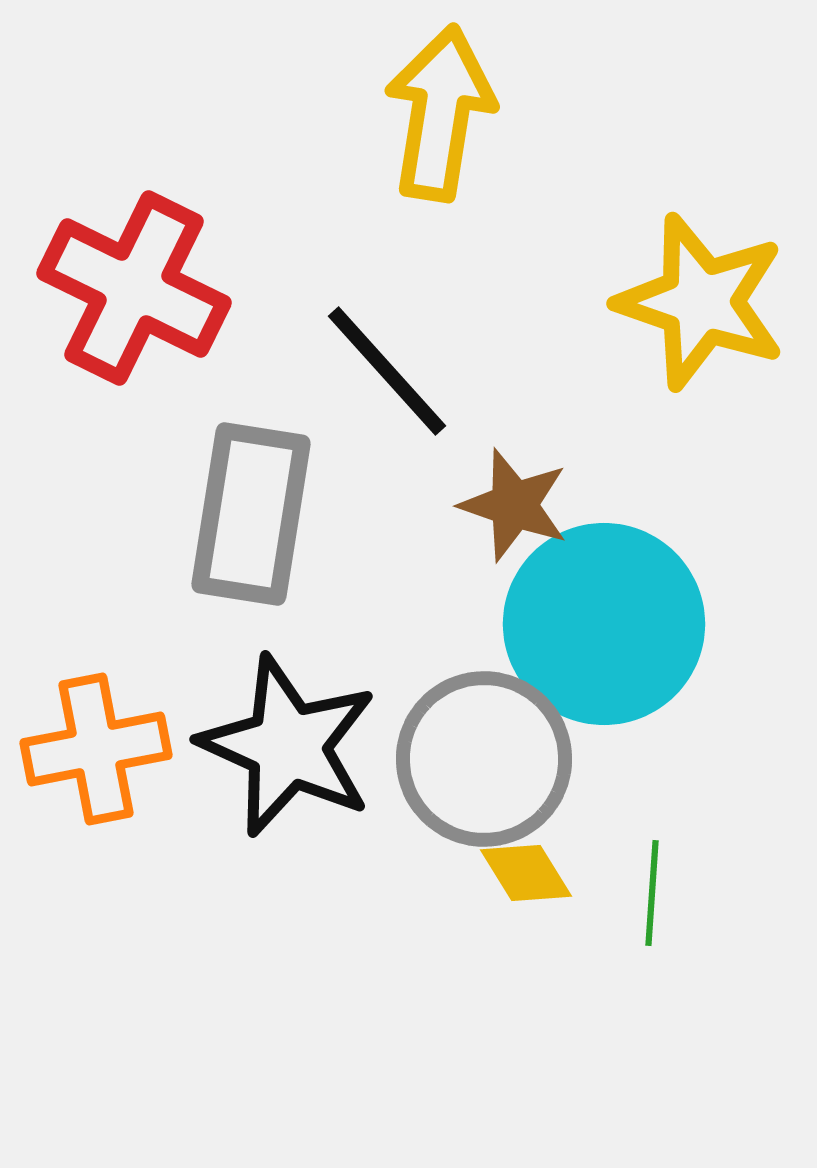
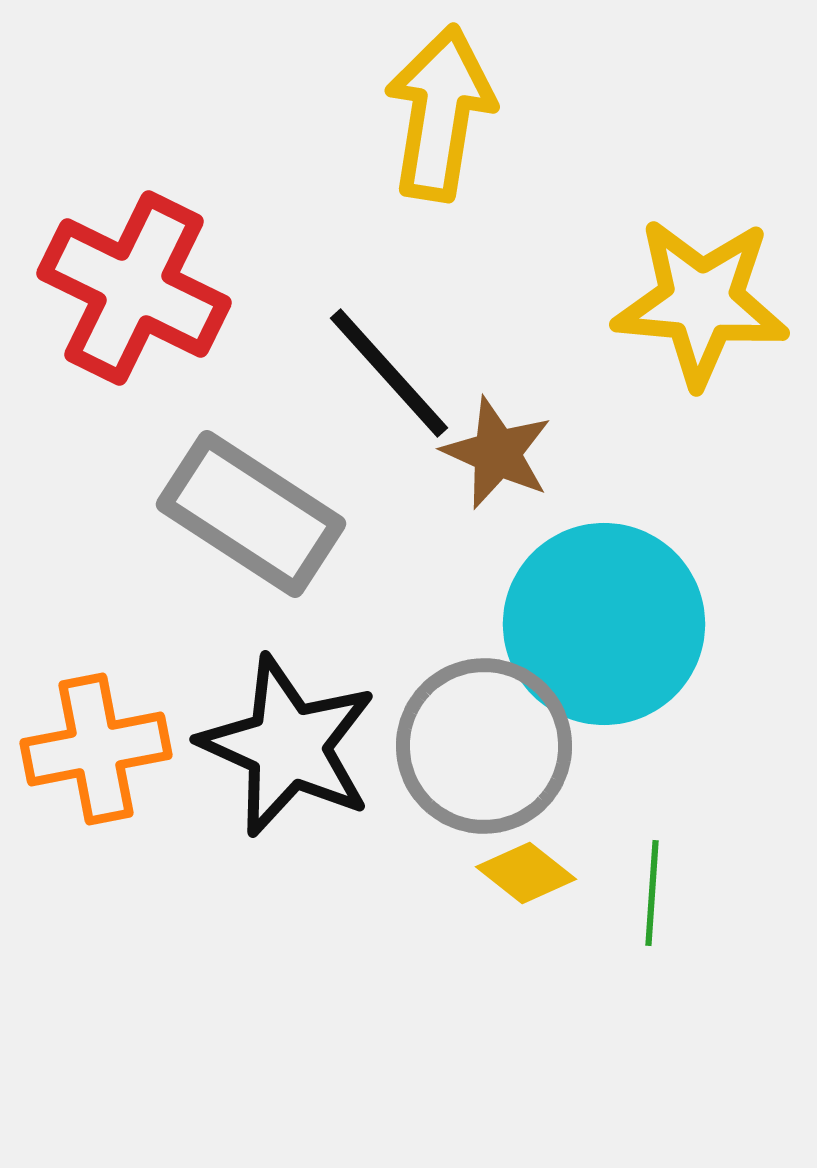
yellow star: rotated 14 degrees counterclockwise
black line: moved 2 px right, 2 px down
brown star: moved 17 px left, 52 px up; rotated 5 degrees clockwise
gray rectangle: rotated 66 degrees counterclockwise
gray circle: moved 13 px up
yellow diamond: rotated 20 degrees counterclockwise
